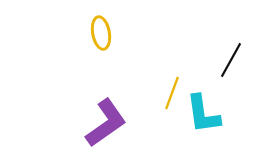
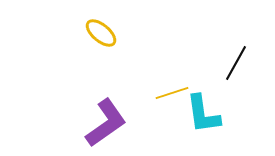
yellow ellipse: rotated 40 degrees counterclockwise
black line: moved 5 px right, 3 px down
yellow line: rotated 52 degrees clockwise
